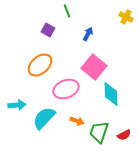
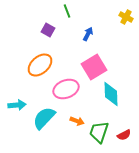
pink square: rotated 20 degrees clockwise
